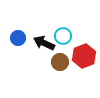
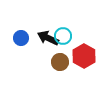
blue circle: moved 3 px right
black arrow: moved 4 px right, 5 px up
red hexagon: rotated 10 degrees counterclockwise
